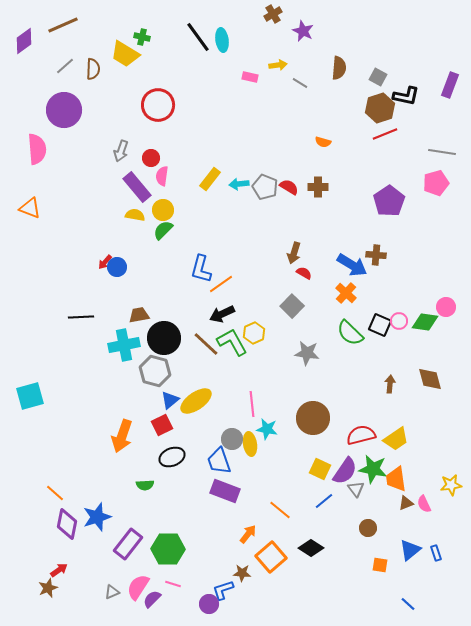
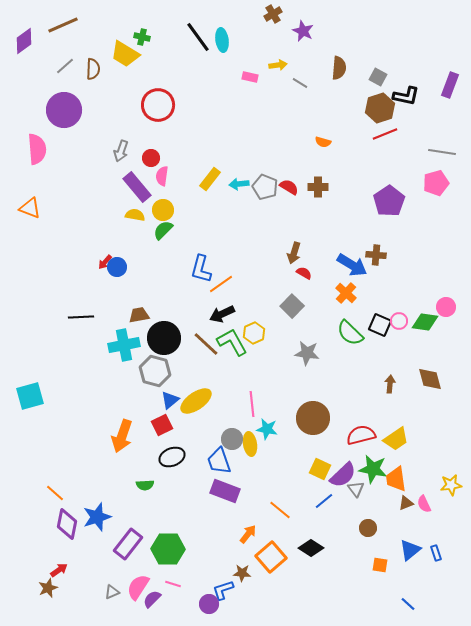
purple semicircle at (345, 471): moved 2 px left, 4 px down; rotated 12 degrees clockwise
